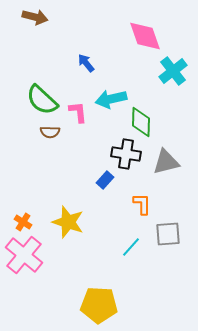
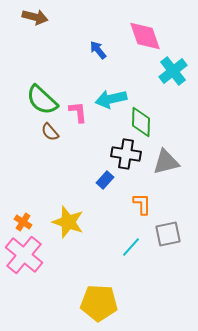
blue arrow: moved 12 px right, 13 px up
brown semicircle: rotated 48 degrees clockwise
gray square: rotated 8 degrees counterclockwise
yellow pentagon: moved 2 px up
